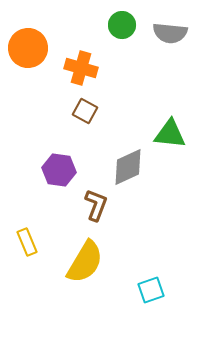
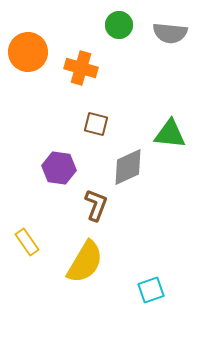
green circle: moved 3 px left
orange circle: moved 4 px down
brown square: moved 11 px right, 13 px down; rotated 15 degrees counterclockwise
purple hexagon: moved 2 px up
yellow rectangle: rotated 12 degrees counterclockwise
